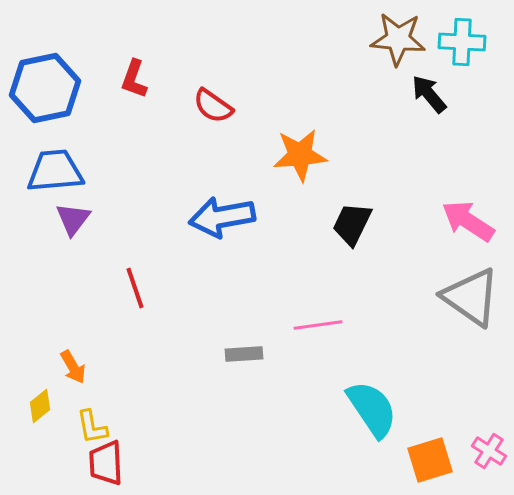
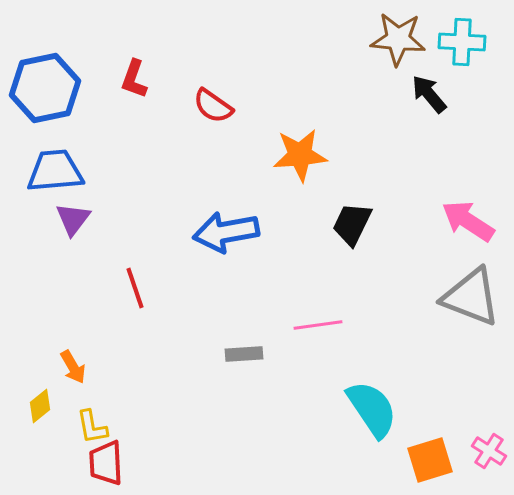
blue arrow: moved 4 px right, 15 px down
gray triangle: rotated 14 degrees counterclockwise
